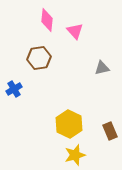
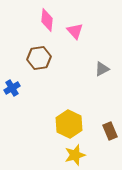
gray triangle: moved 1 px down; rotated 14 degrees counterclockwise
blue cross: moved 2 px left, 1 px up
